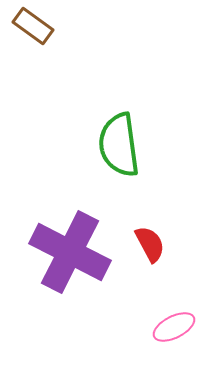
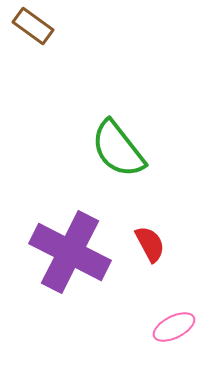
green semicircle: moved 1 px left, 4 px down; rotated 30 degrees counterclockwise
